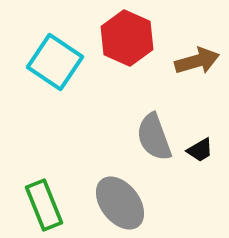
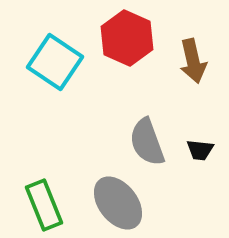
brown arrow: moved 4 px left; rotated 93 degrees clockwise
gray semicircle: moved 7 px left, 5 px down
black trapezoid: rotated 36 degrees clockwise
gray ellipse: moved 2 px left
